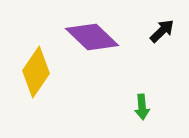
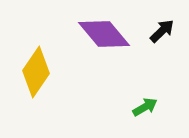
purple diamond: moved 12 px right, 3 px up; rotated 6 degrees clockwise
green arrow: moved 3 px right; rotated 115 degrees counterclockwise
